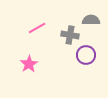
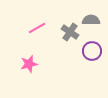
gray cross: moved 3 px up; rotated 24 degrees clockwise
purple circle: moved 6 px right, 4 px up
pink star: rotated 18 degrees clockwise
